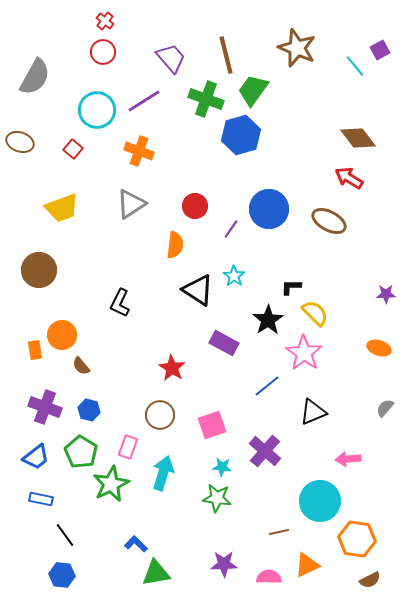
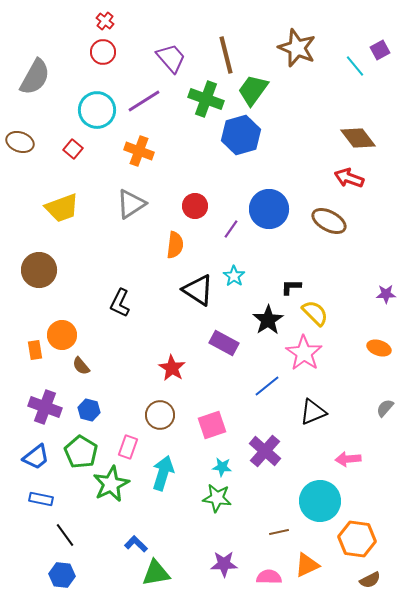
red arrow at (349, 178): rotated 12 degrees counterclockwise
